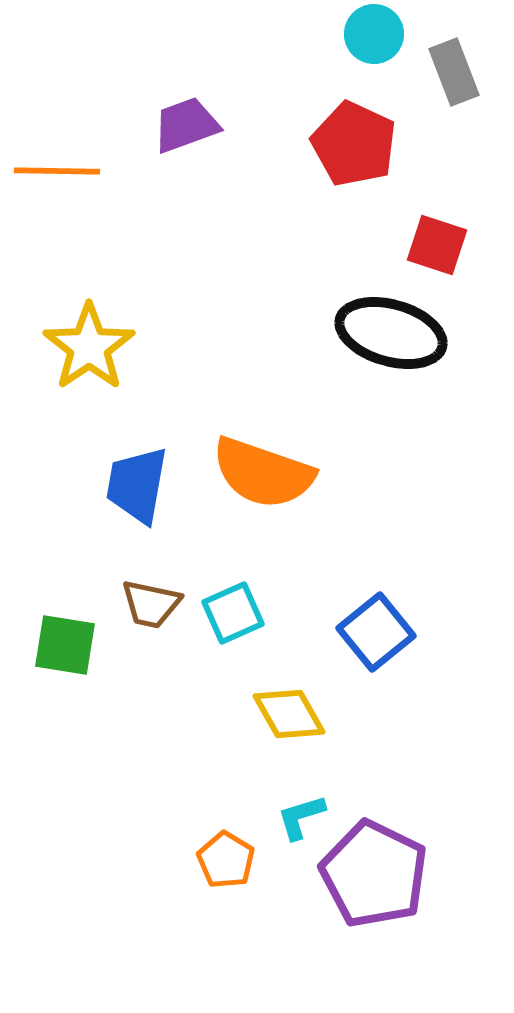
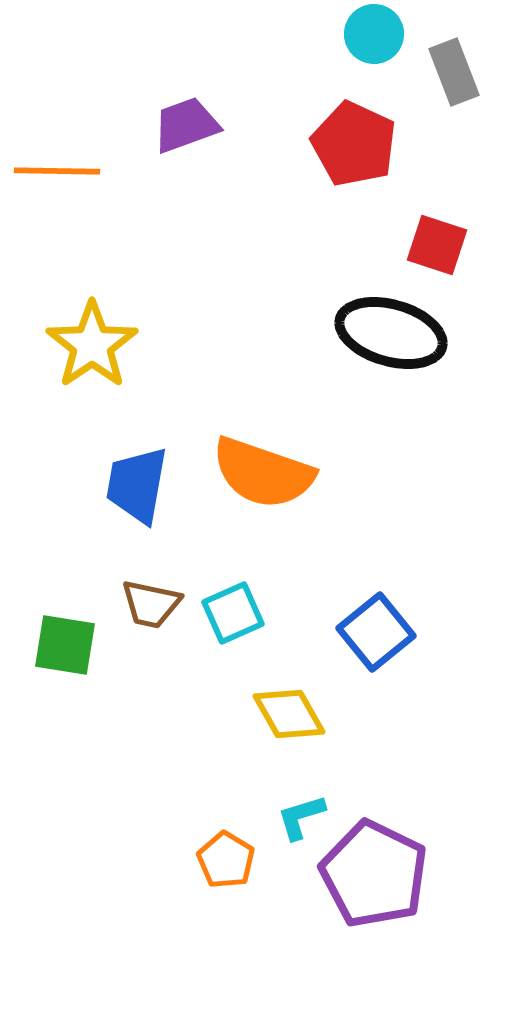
yellow star: moved 3 px right, 2 px up
